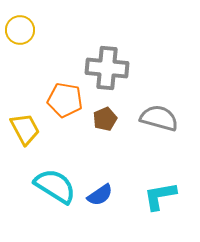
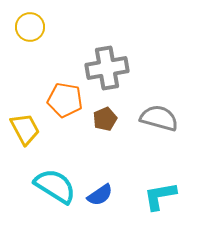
yellow circle: moved 10 px right, 3 px up
gray cross: rotated 15 degrees counterclockwise
